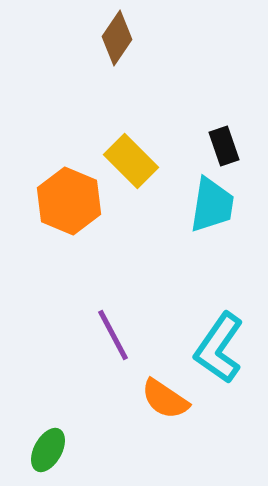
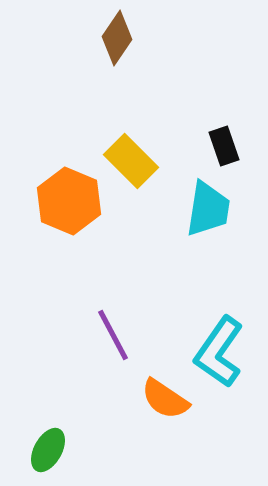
cyan trapezoid: moved 4 px left, 4 px down
cyan L-shape: moved 4 px down
